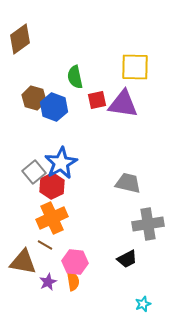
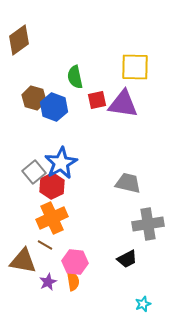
brown diamond: moved 1 px left, 1 px down
brown triangle: moved 1 px up
